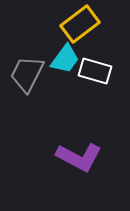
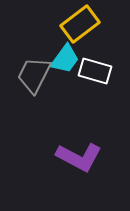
gray trapezoid: moved 7 px right, 1 px down
